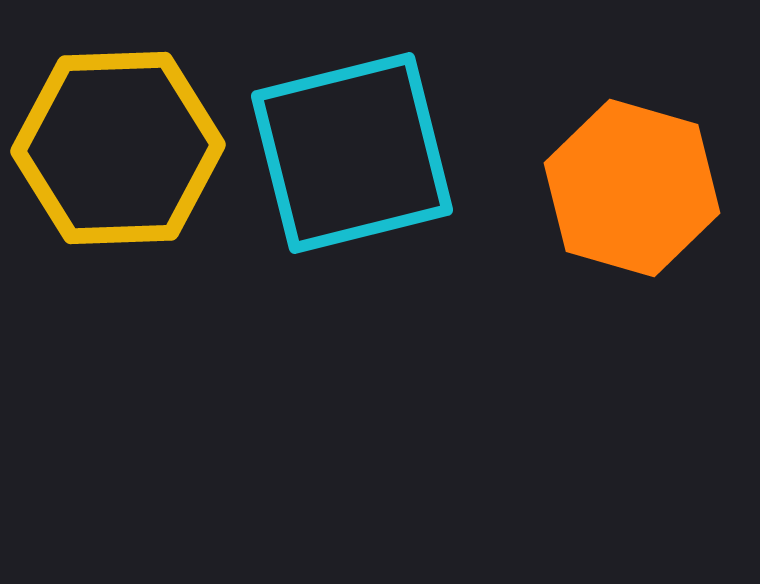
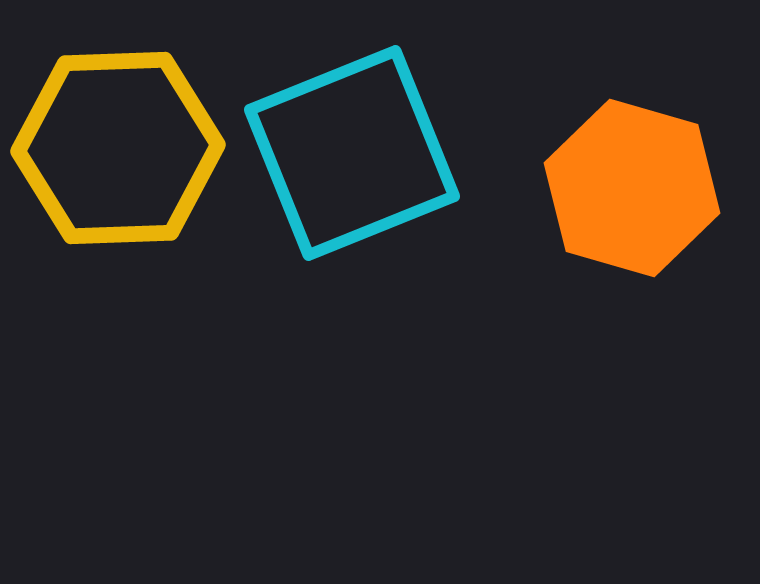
cyan square: rotated 8 degrees counterclockwise
